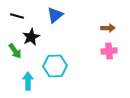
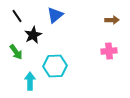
black line: rotated 40 degrees clockwise
brown arrow: moved 4 px right, 8 px up
black star: moved 2 px right, 2 px up
green arrow: moved 1 px right, 1 px down
cyan arrow: moved 2 px right
